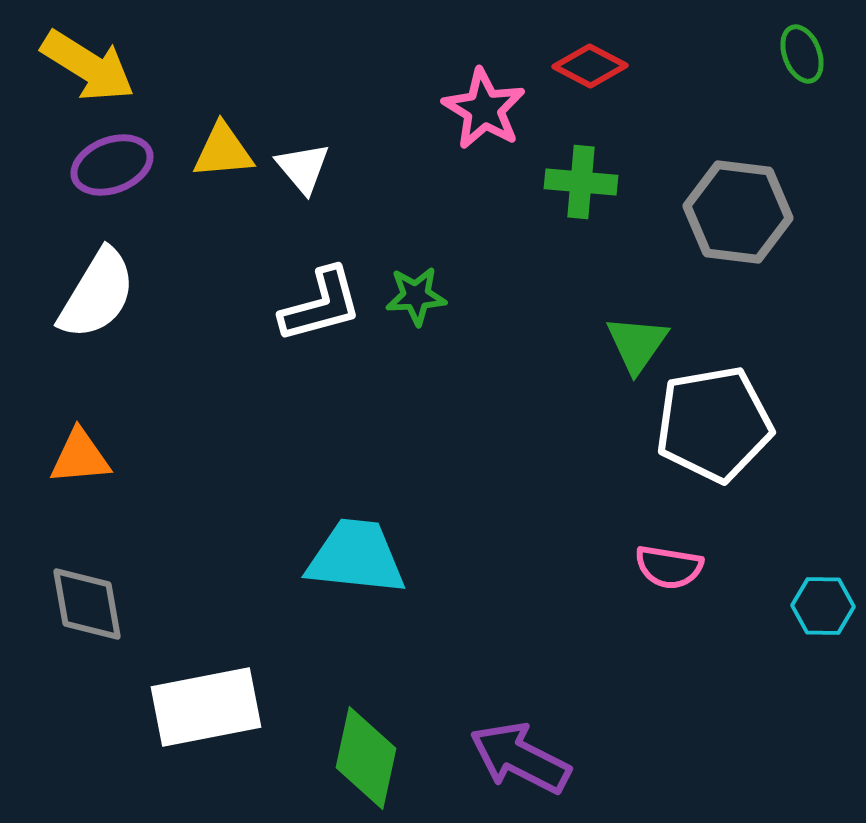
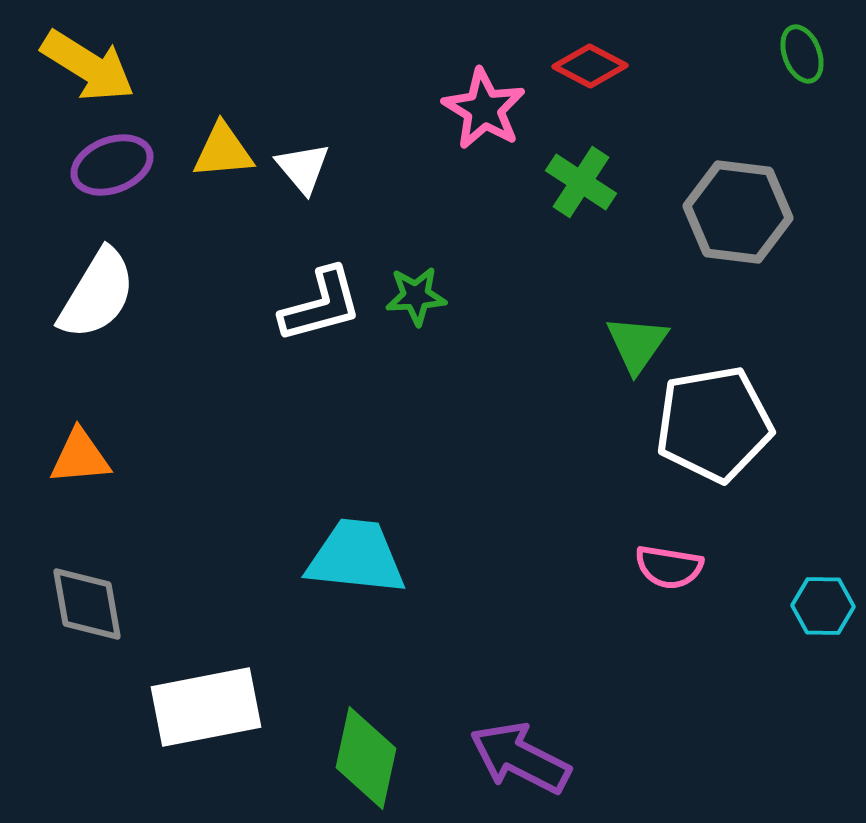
green cross: rotated 28 degrees clockwise
